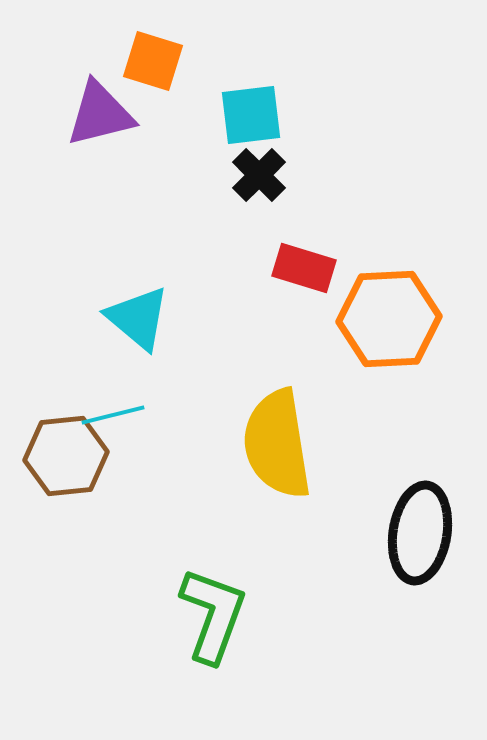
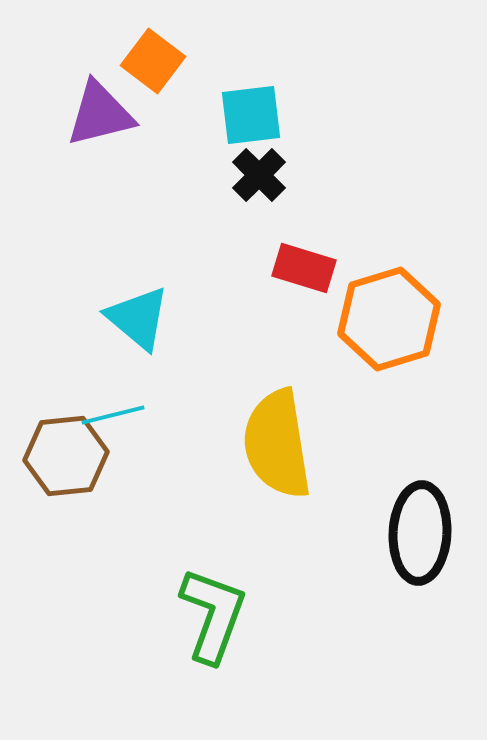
orange square: rotated 20 degrees clockwise
orange hexagon: rotated 14 degrees counterclockwise
black ellipse: rotated 6 degrees counterclockwise
